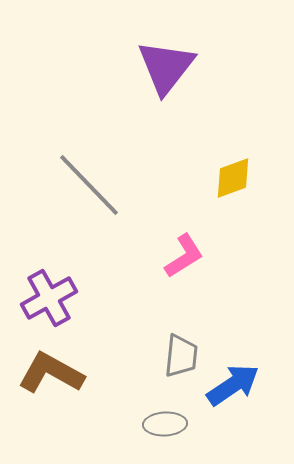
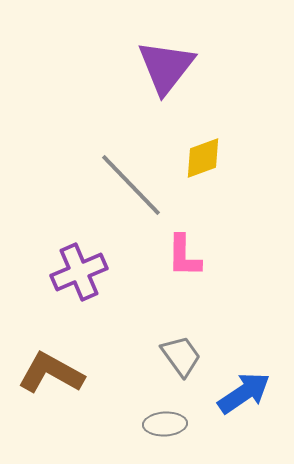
yellow diamond: moved 30 px left, 20 px up
gray line: moved 42 px right
pink L-shape: rotated 123 degrees clockwise
purple cross: moved 30 px right, 26 px up; rotated 6 degrees clockwise
gray trapezoid: rotated 42 degrees counterclockwise
blue arrow: moved 11 px right, 8 px down
